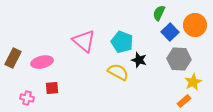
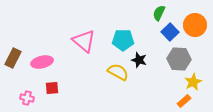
cyan pentagon: moved 1 px right, 2 px up; rotated 20 degrees counterclockwise
